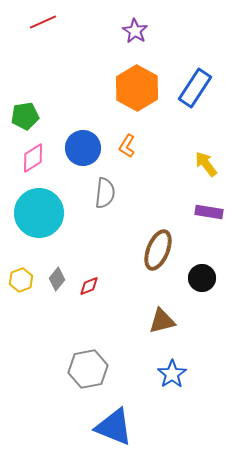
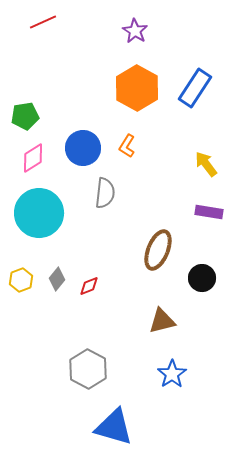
gray hexagon: rotated 21 degrees counterclockwise
blue triangle: rotated 6 degrees counterclockwise
